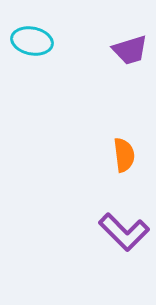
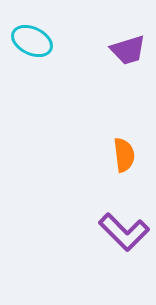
cyan ellipse: rotated 15 degrees clockwise
purple trapezoid: moved 2 px left
